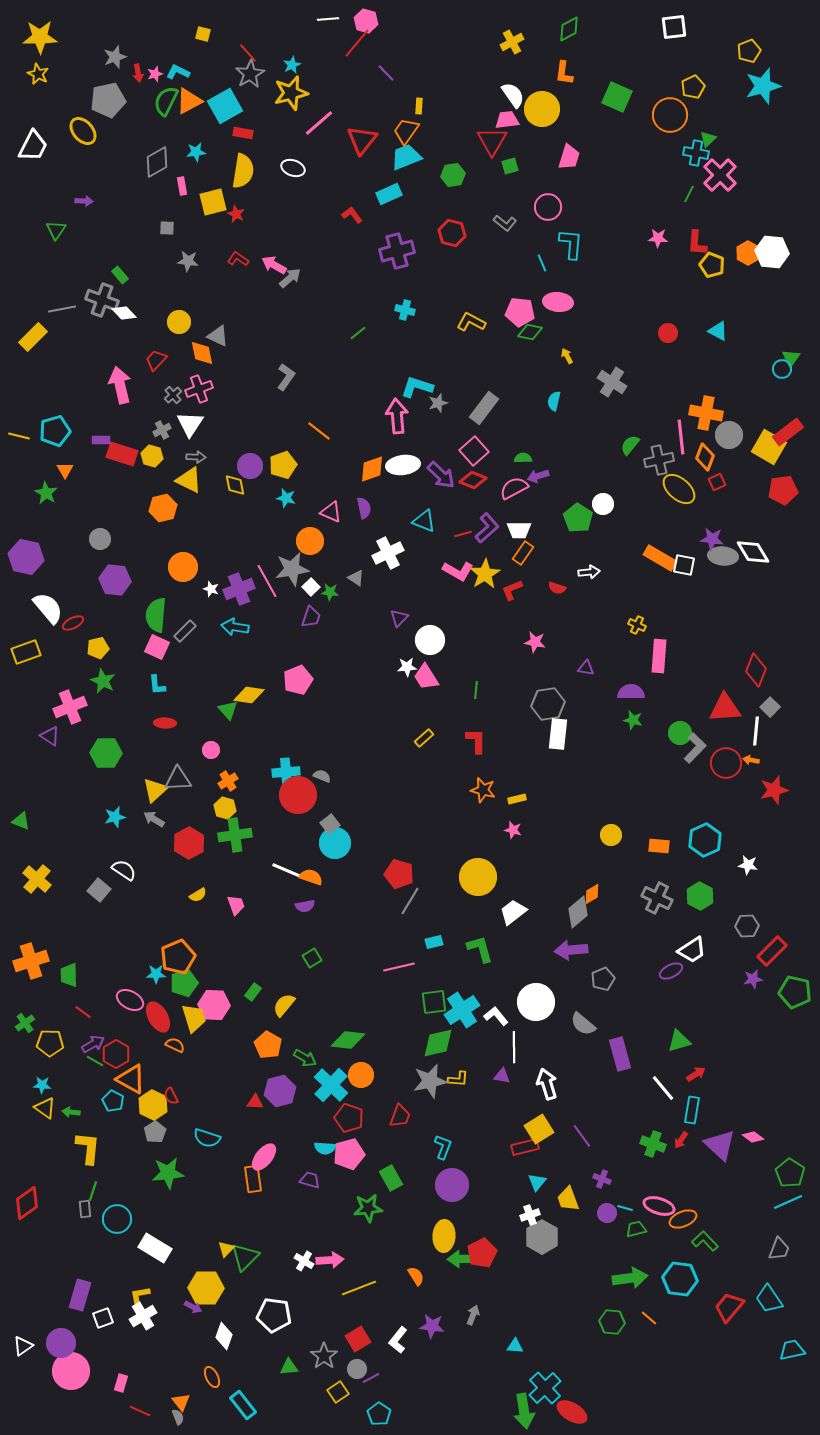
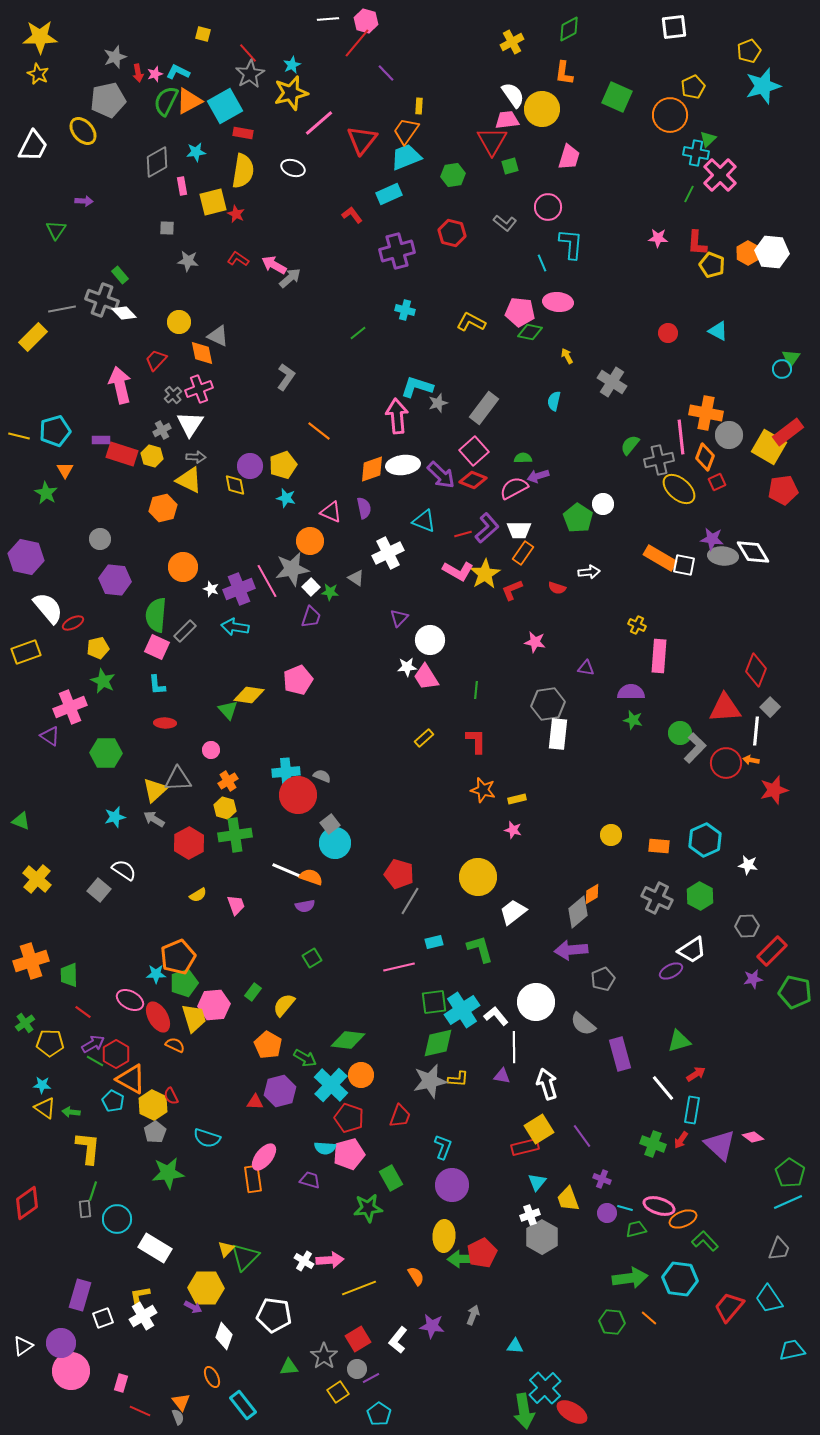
pink hexagon at (214, 1005): rotated 8 degrees counterclockwise
